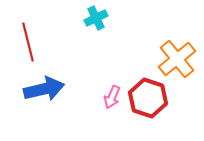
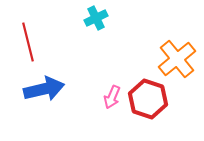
red hexagon: moved 1 px down
